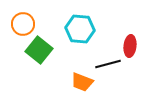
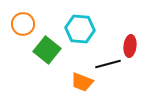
green square: moved 8 px right
